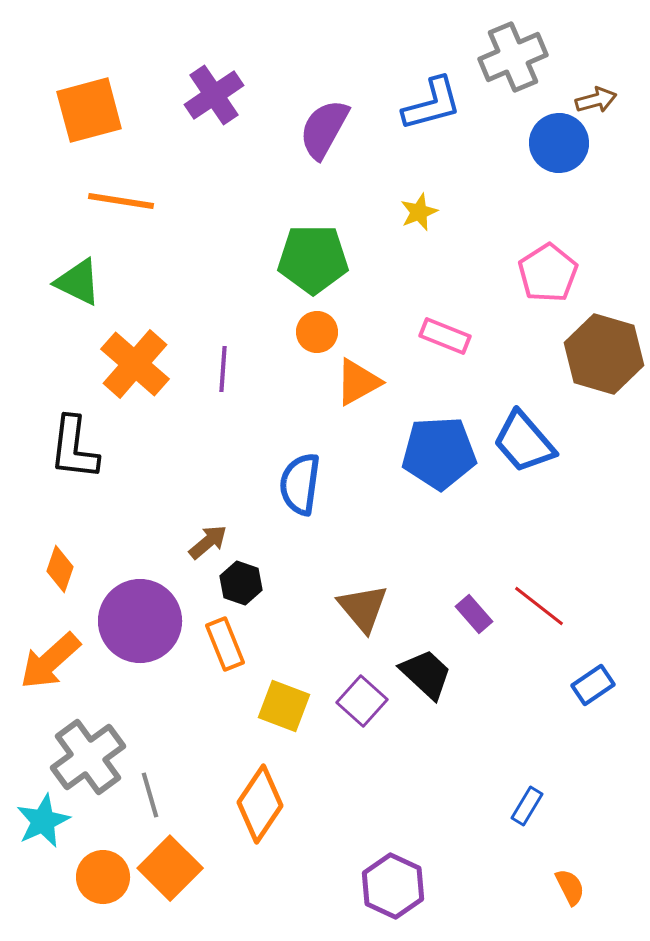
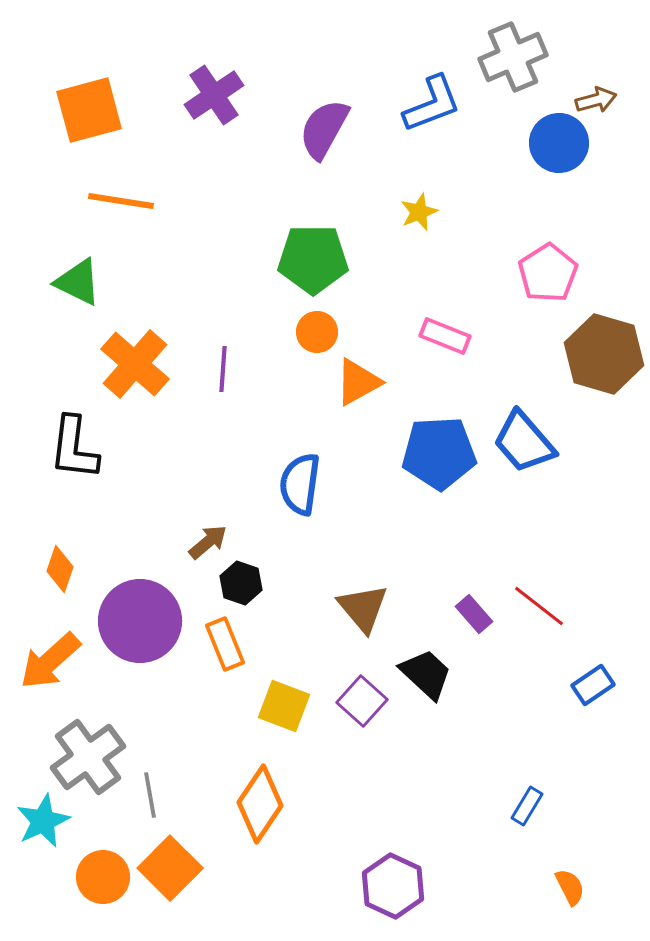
blue L-shape at (432, 104): rotated 6 degrees counterclockwise
gray line at (150, 795): rotated 6 degrees clockwise
